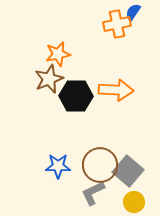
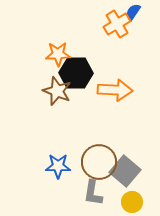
orange cross: rotated 20 degrees counterclockwise
orange star: rotated 10 degrees clockwise
brown star: moved 8 px right, 12 px down; rotated 28 degrees counterclockwise
orange arrow: moved 1 px left
black hexagon: moved 23 px up
brown circle: moved 1 px left, 3 px up
gray square: moved 3 px left
gray L-shape: rotated 56 degrees counterclockwise
yellow circle: moved 2 px left
